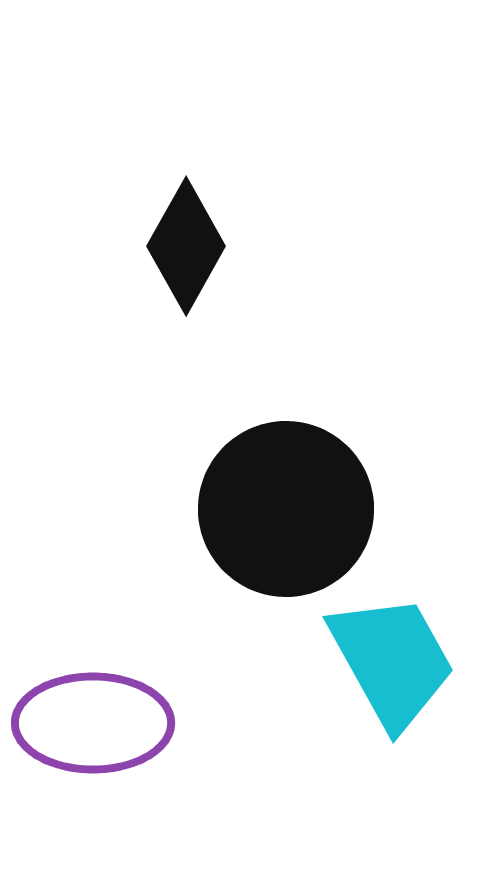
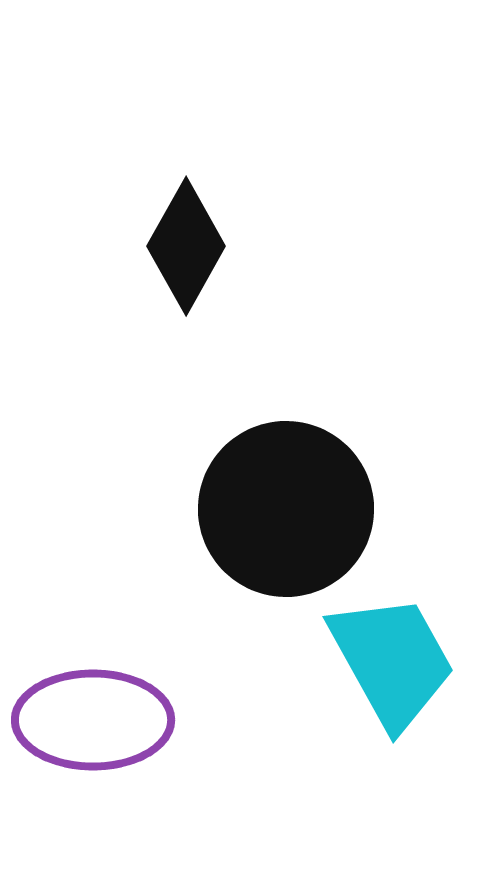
purple ellipse: moved 3 px up
